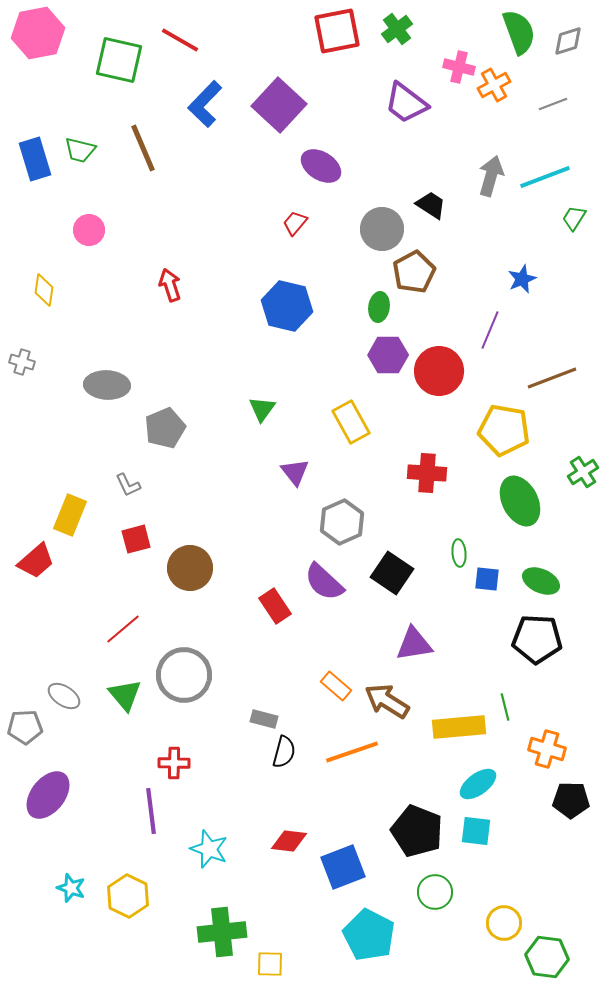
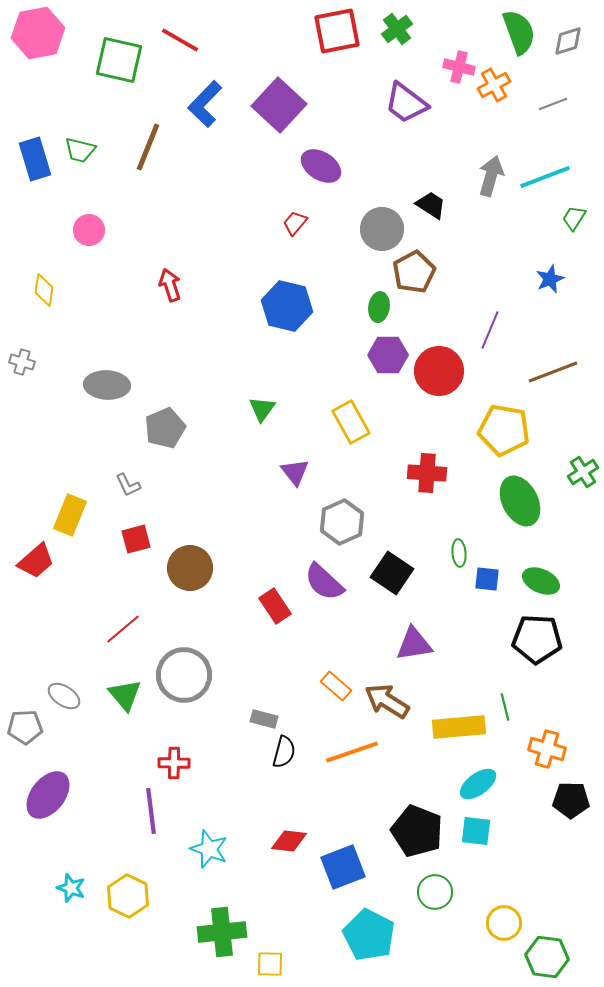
brown line at (143, 148): moved 5 px right, 1 px up; rotated 45 degrees clockwise
blue star at (522, 279): moved 28 px right
brown line at (552, 378): moved 1 px right, 6 px up
